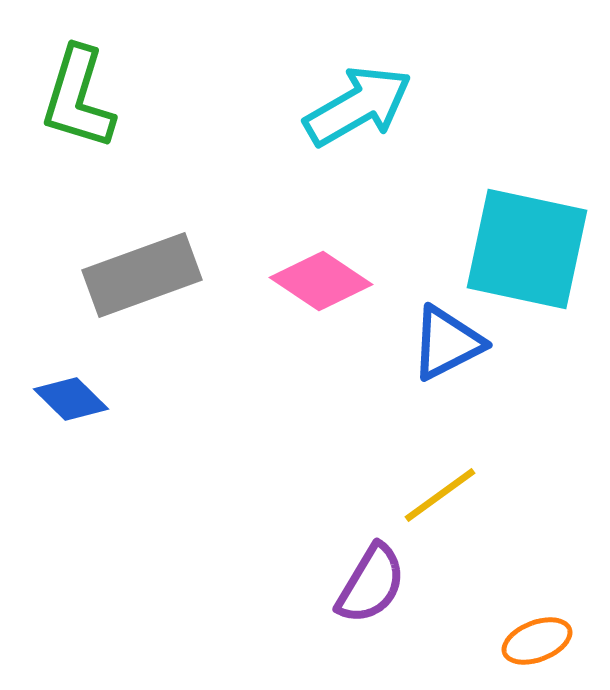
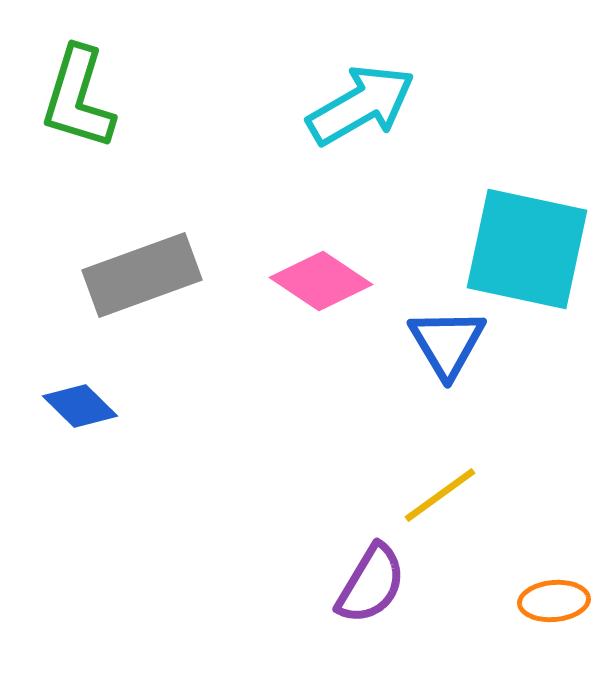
cyan arrow: moved 3 px right, 1 px up
blue triangle: rotated 34 degrees counterclockwise
blue diamond: moved 9 px right, 7 px down
orange ellipse: moved 17 px right, 40 px up; rotated 16 degrees clockwise
